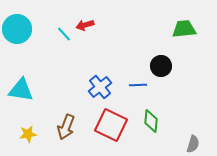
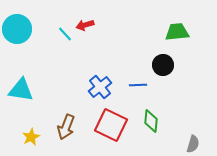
green trapezoid: moved 7 px left, 3 px down
cyan line: moved 1 px right
black circle: moved 2 px right, 1 px up
yellow star: moved 3 px right, 3 px down; rotated 18 degrees counterclockwise
